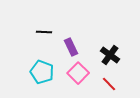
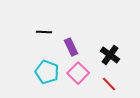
cyan pentagon: moved 5 px right
